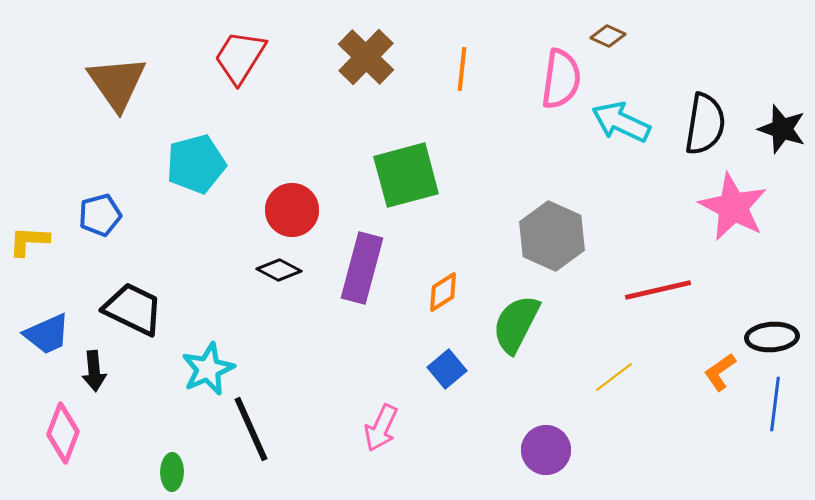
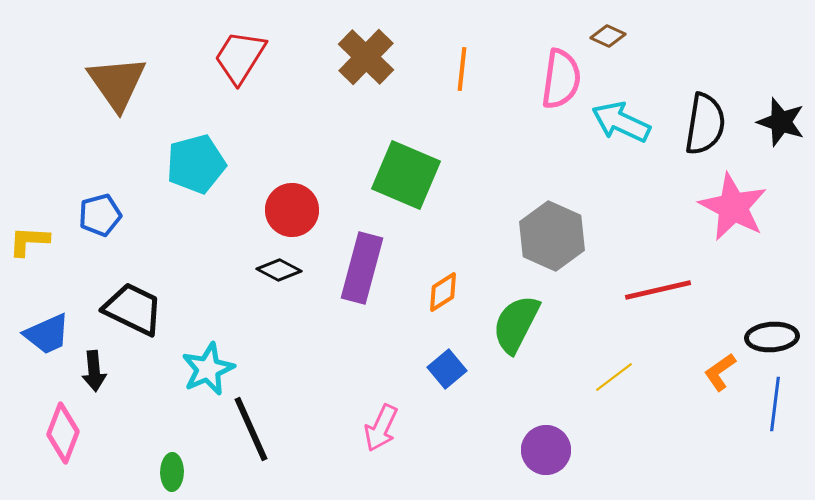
black star: moved 1 px left, 7 px up
green square: rotated 38 degrees clockwise
